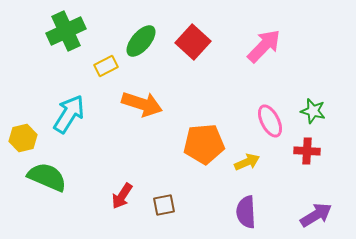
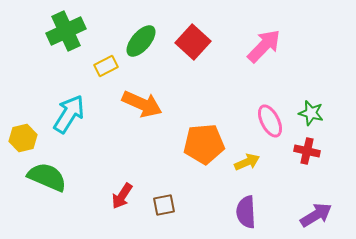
orange arrow: rotated 6 degrees clockwise
green star: moved 2 px left, 2 px down
red cross: rotated 10 degrees clockwise
